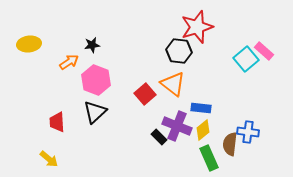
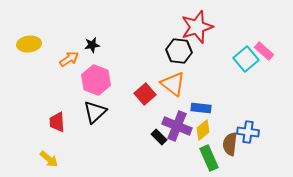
orange arrow: moved 3 px up
